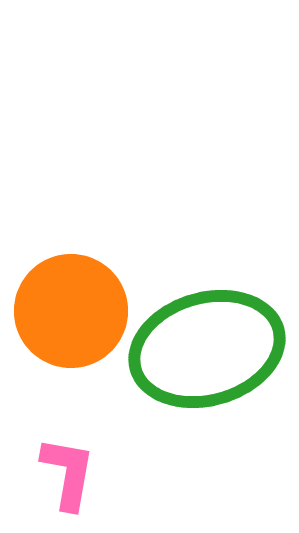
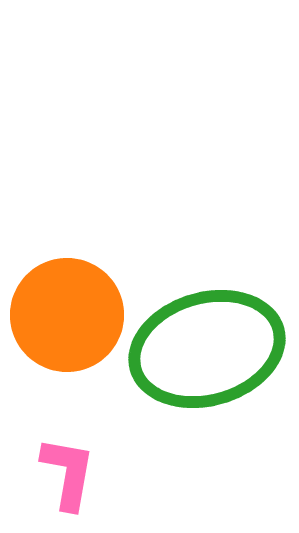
orange circle: moved 4 px left, 4 px down
